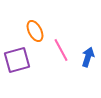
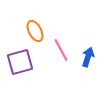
purple square: moved 3 px right, 2 px down
